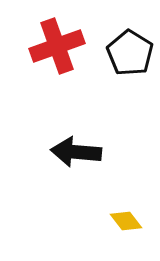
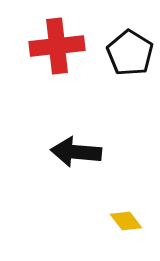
red cross: rotated 14 degrees clockwise
